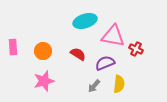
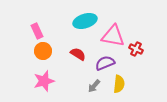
pink rectangle: moved 24 px right, 16 px up; rotated 21 degrees counterclockwise
